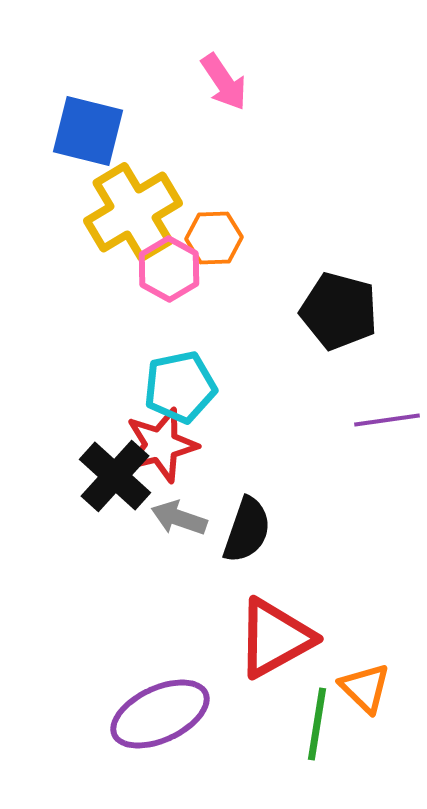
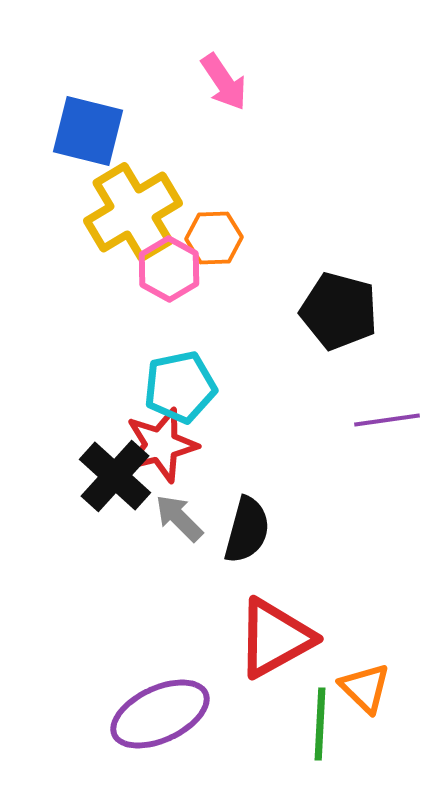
gray arrow: rotated 26 degrees clockwise
black semicircle: rotated 4 degrees counterclockwise
green line: moved 3 px right; rotated 6 degrees counterclockwise
